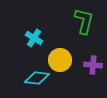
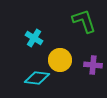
green L-shape: rotated 32 degrees counterclockwise
